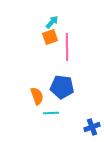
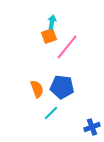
cyan arrow: rotated 32 degrees counterclockwise
orange square: moved 1 px left, 1 px up
pink line: rotated 40 degrees clockwise
orange semicircle: moved 7 px up
cyan line: rotated 42 degrees counterclockwise
